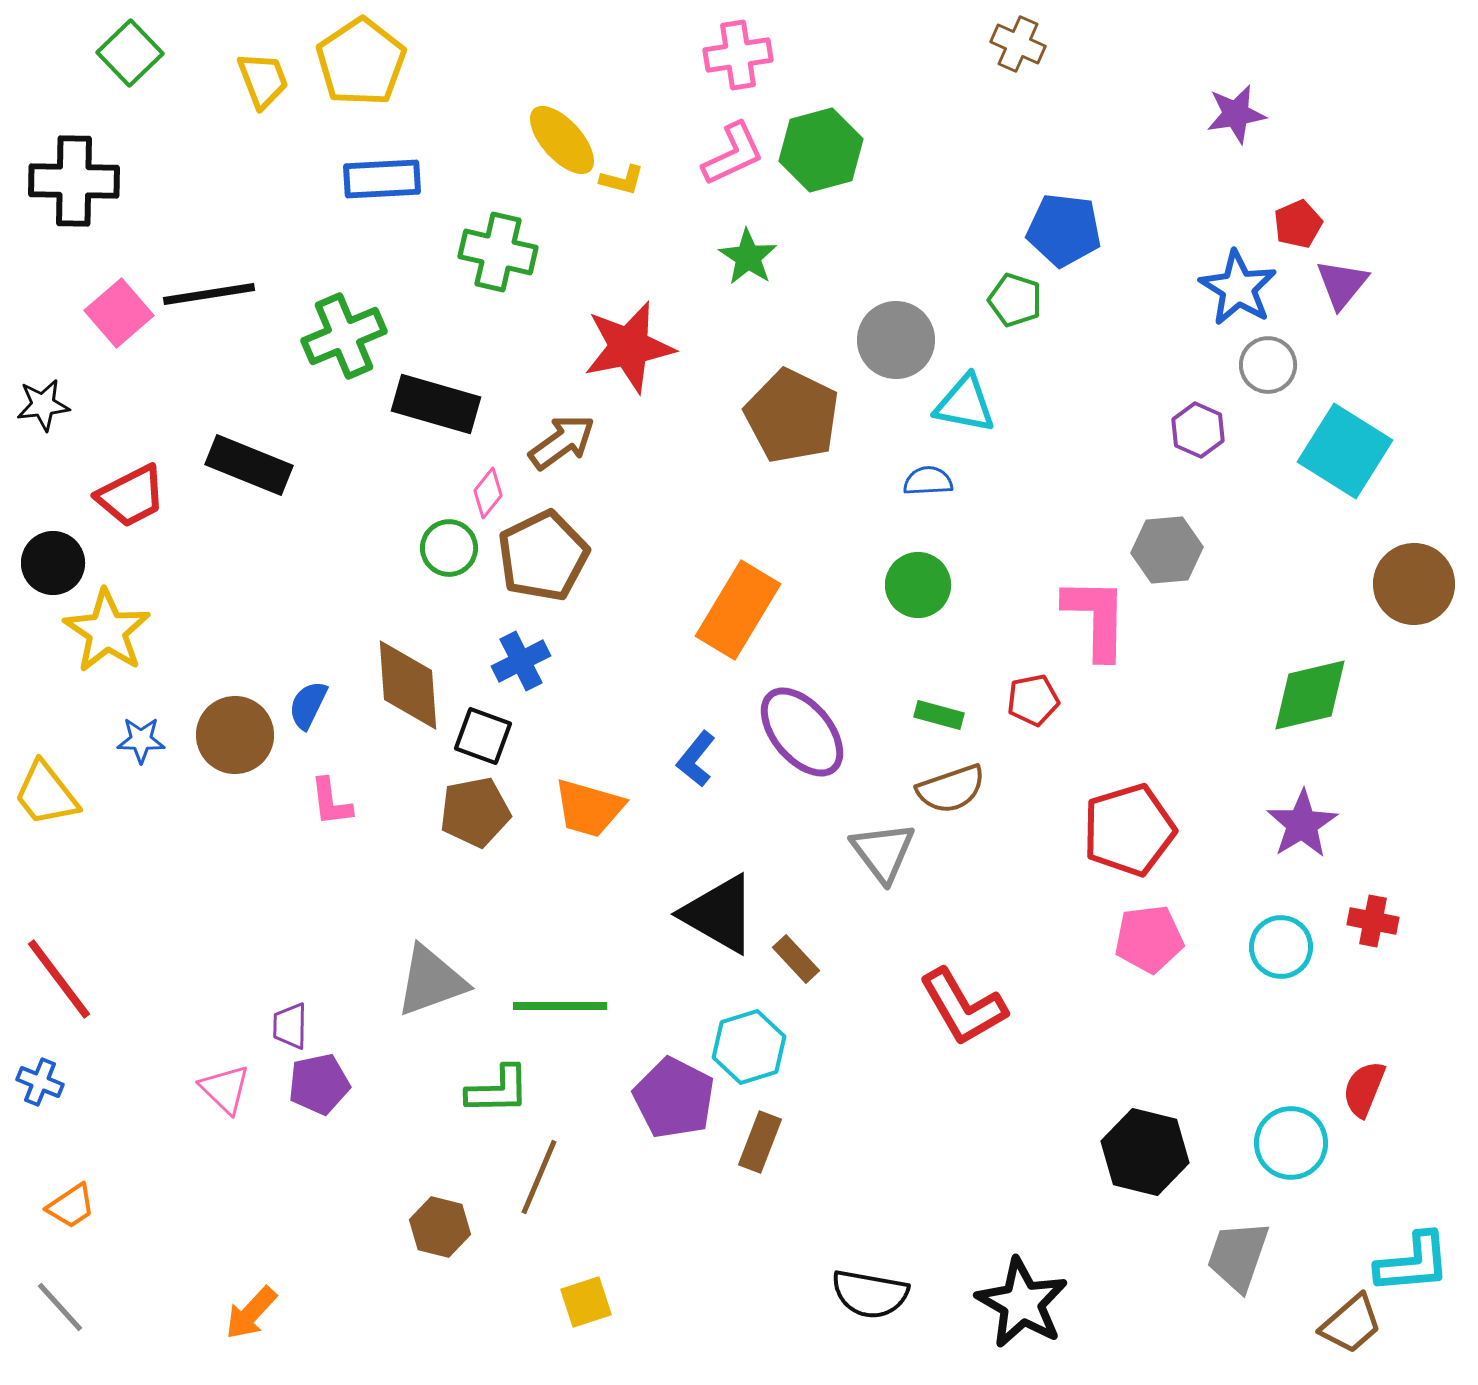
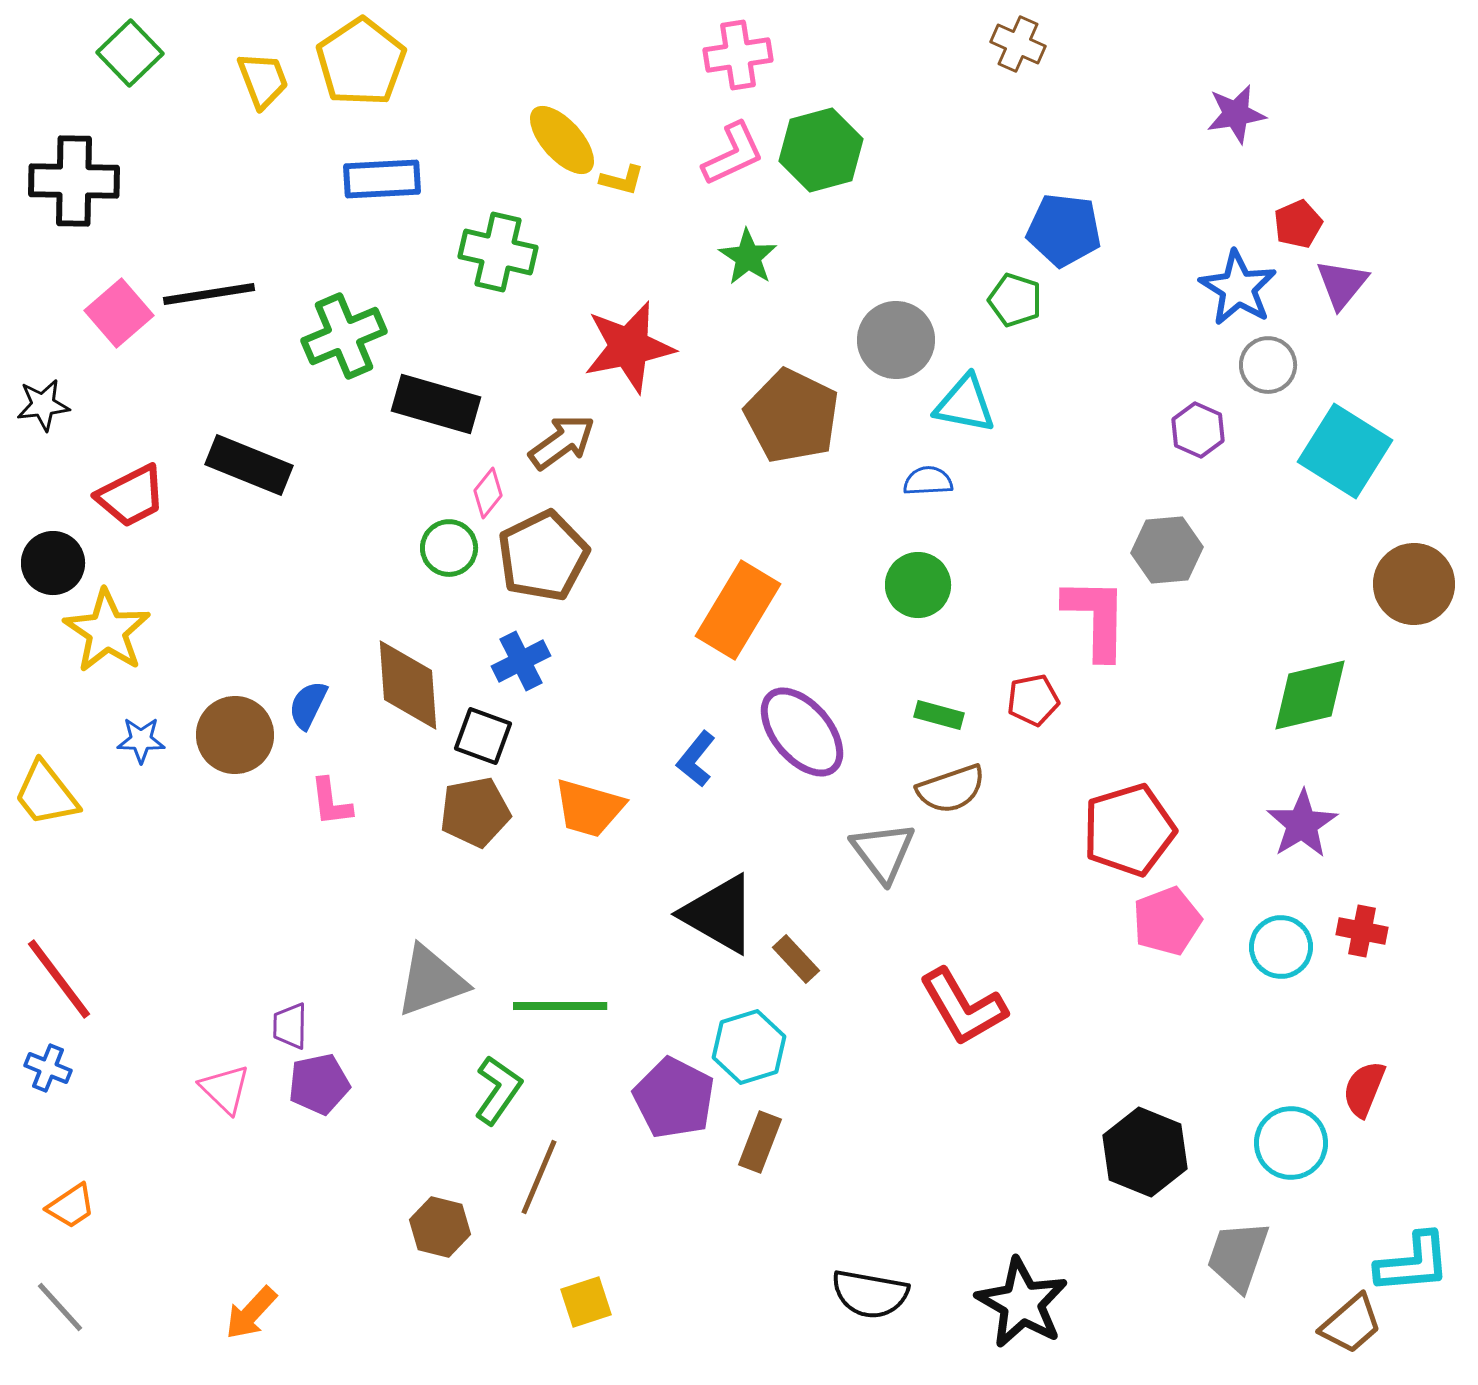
red cross at (1373, 921): moved 11 px left, 10 px down
pink pentagon at (1149, 939): moved 18 px right, 18 px up; rotated 14 degrees counterclockwise
blue cross at (40, 1082): moved 8 px right, 14 px up
green L-shape at (498, 1090): rotated 54 degrees counterclockwise
black hexagon at (1145, 1152): rotated 8 degrees clockwise
